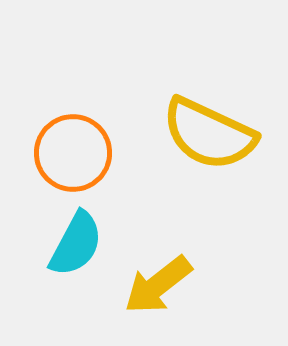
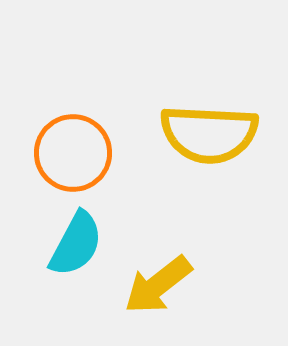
yellow semicircle: rotated 22 degrees counterclockwise
